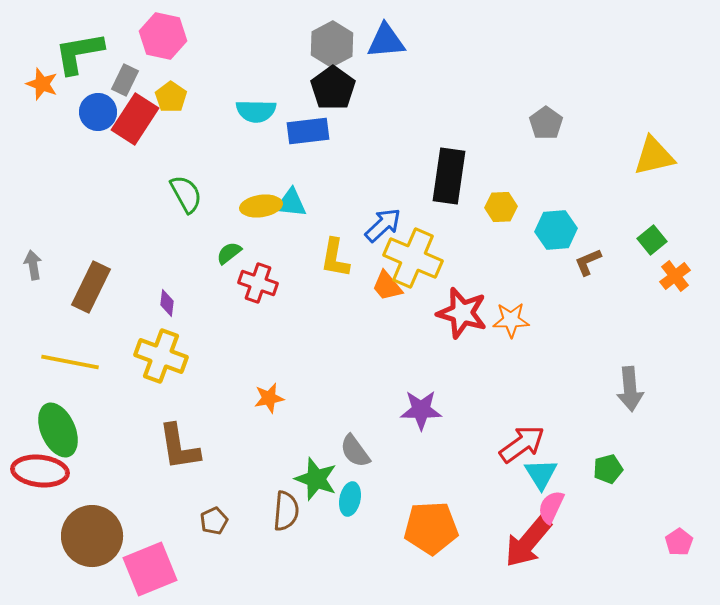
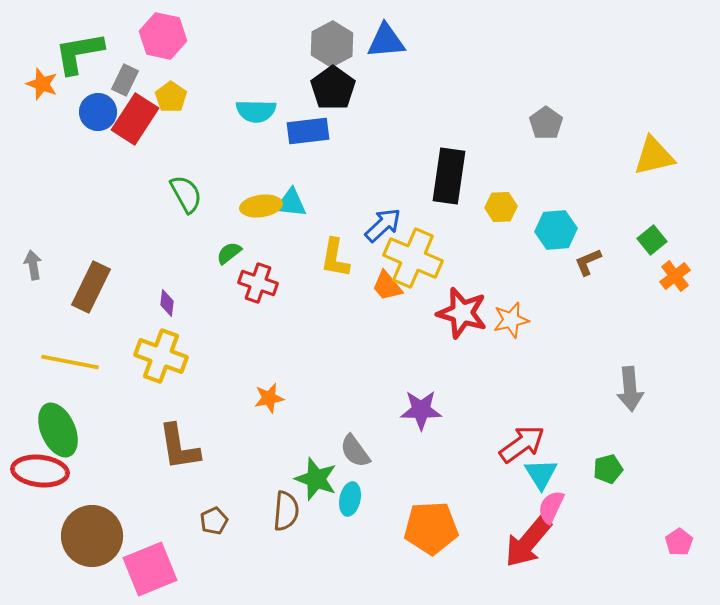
orange star at (511, 320): rotated 12 degrees counterclockwise
